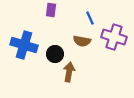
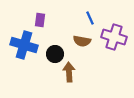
purple rectangle: moved 11 px left, 10 px down
brown arrow: rotated 12 degrees counterclockwise
